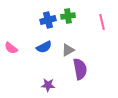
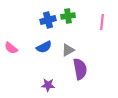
pink line: rotated 21 degrees clockwise
